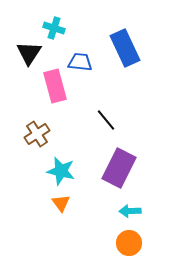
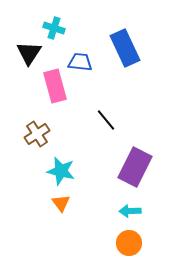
purple rectangle: moved 16 px right, 1 px up
